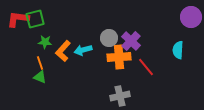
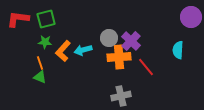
green square: moved 11 px right
gray cross: moved 1 px right
